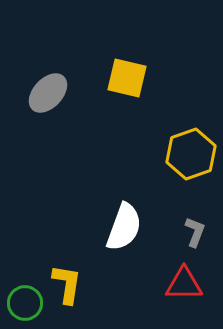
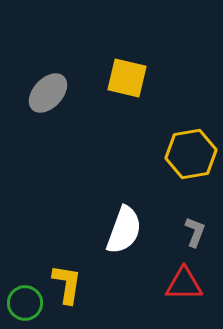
yellow hexagon: rotated 9 degrees clockwise
white semicircle: moved 3 px down
